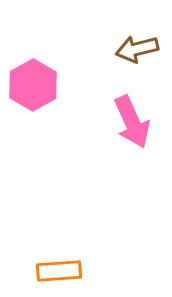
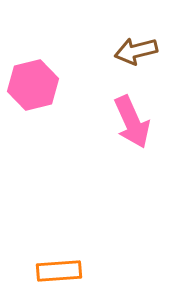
brown arrow: moved 1 px left, 2 px down
pink hexagon: rotated 15 degrees clockwise
